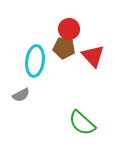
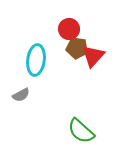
brown pentagon: moved 13 px right
red triangle: rotated 25 degrees clockwise
cyan ellipse: moved 1 px right, 1 px up
green semicircle: moved 1 px left, 8 px down
